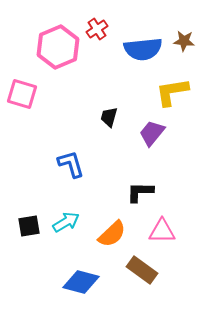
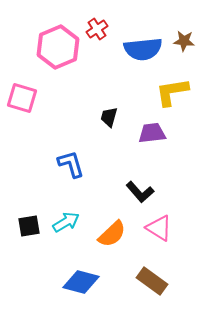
pink square: moved 4 px down
purple trapezoid: rotated 44 degrees clockwise
black L-shape: rotated 132 degrees counterclockwise
pink triangle: moved 3 px left, 3 px up; rotated 32 degrees clockwise
brown rectangle: moved 10 px right, 11 px down
